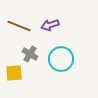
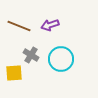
gray cross: moved 1 px right, 1 px down
